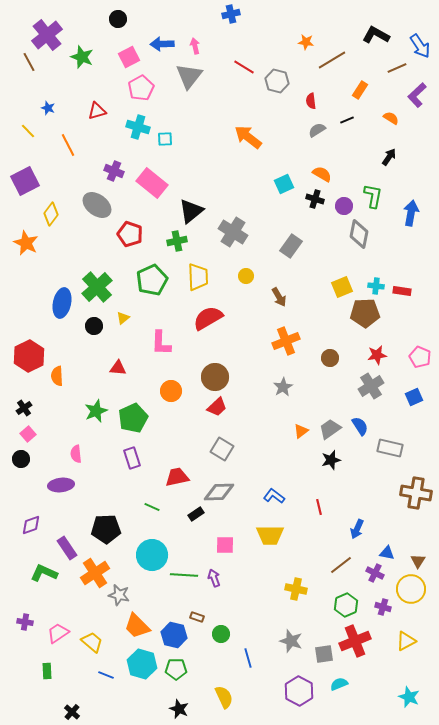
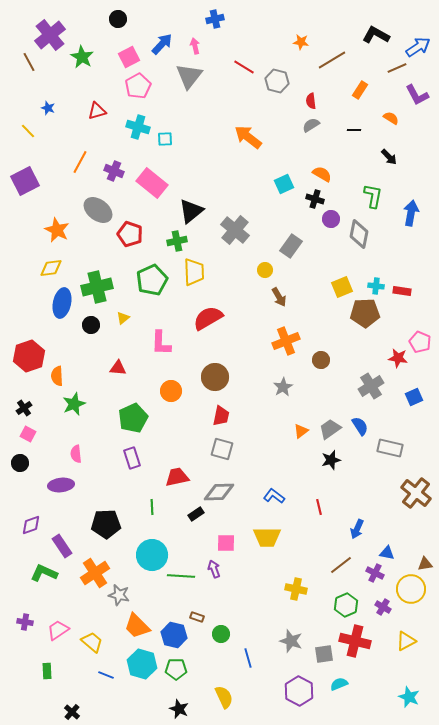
blue cross at (231, 14): moved 16 px left, 5 px down
purple cross at (47, 35): moved 3 px right
orange star at (306, 42): moved 5 px left
blue arrow at (162, 44): rotated 135 degrees clockwise
blue arrow at (420, 46): moved 2 px left, 1 px down; rotated 90 degrees counterclockwise
green star at (82, 57): rotated 10 degrees clockwise
pink pentagon at (141, 88): moved 3 px left, 2 px up
purple L-shape at (417, 95): rotated 75 degrees counterclockwise
black line at (347, 120): moved 7 px right, 10 px down; rotated 24 degrees clockwise
gray semicircle at (317, 130): moved 6 px left, 5 px up
orange line at (68, 145): moved 12 px right, 17 px down; rotated 55 degrees clockwise
black arrow at (389, 157): rotated 102 degrees clockwise
gray ellipse at (97, 205): moved 1 px right, 5 px down
purple circle at (344, 206): moved 13 px left, 13 px down
yellow diamond at (51, 214): moved 54 px down; rotated 45 degrees clockwise
gray cross at (233, 232): moved 2 px right, 2 px up; rotated 8 degrees clockwise
orange star at (26, 243): moved 31 px right, 13 px up
yellow circle at (246, 276): moved 19 px right, 6 px up
yellow trapezoid at (198, 277): moved 4 px left, 5 px up
green cross at (97, 287): rotated 28 degrees clockwise
black circle at (94, 326): moved 3 px left, 1 px up
red star at (377, 355): moved 21 px right, 3 px down; rotated 18 degrees clockwise
red hexagon at (29, 356): rotated 8 degrees clockwise
pink pentagon at (420, 357): moved 15 px up
brown circle at (330, 358): moved 9 px left, 2 px down
red trapezoid at (217, 407): moved 4 px right, 9 px down; rotated 35 degrees counterclockwise
green star at (96, 411): moved 22 px left, 7 px up
pink square at (28, 434): rotated 21 degrees counterclockwise
gray square at (222, 449): rotated 15 degrees counterclockwise
black circle at (21, 459): moved 1 px left, 4 px down
brown cross at (416, 493): rotated 28 degrees clockwise
green line at (152, 507): rotated 63 degrees clockwise
black pentagon at (106, 529): moved 5 px up
yellow trapezoid at (270, 535): moved 3 px left, 2 px down
pink square at (225, 545): moved 1 px right, 2 px up
purple rectangle at (67, 548): moved 5 px left, 2 px up
brown triangle at (418, 561): moved 7 px right, 3 px down; rotated 49 degrees clockwise
green line at (184, 575): moved 3 px left, 1 px down
purple arrow at (214, 578): moved 9 px up
purple cross at (383, 607): rotated 14 degrees clockwise
pink trapezoid at (58, 633): moved 3 px up
red cross at (355, 641): rotated 36 degrees clockwise
